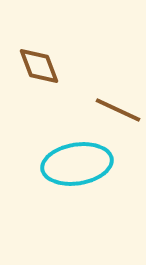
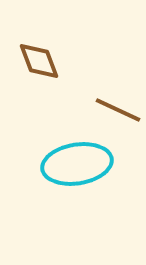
brown diamond: moved 5 px up
